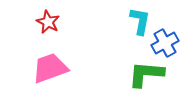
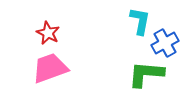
red star: moved 11 px down
